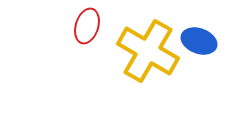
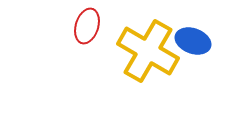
blue ellipse: moved 6 px left
